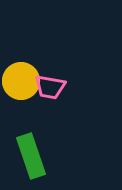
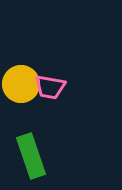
yellow circle: moved 3 px down
